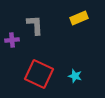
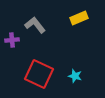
gray L-shape: rotated 35 degrees counterclockwise
